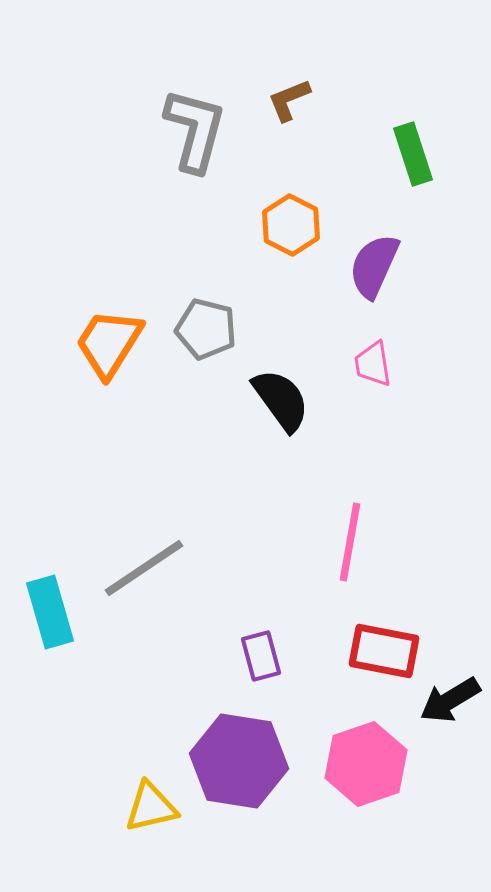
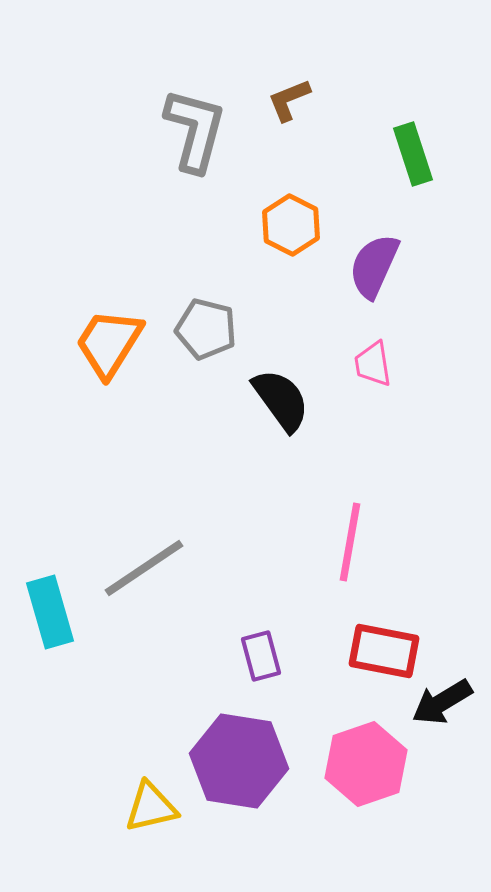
black arrow: moved 8 px left, 2 px down
